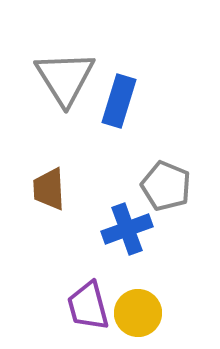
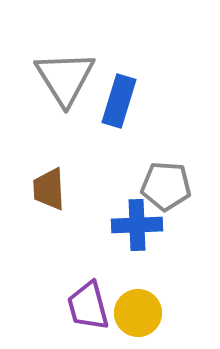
gray pentagon: rotated 18 degrees counterclockwise
blue cross: moved 10 px right, 4 px up; rotated 18 degrees clockwise
